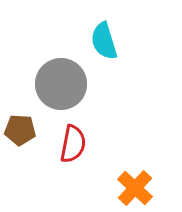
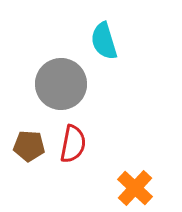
brown pentagon: moved 9 px right, 16 px down
